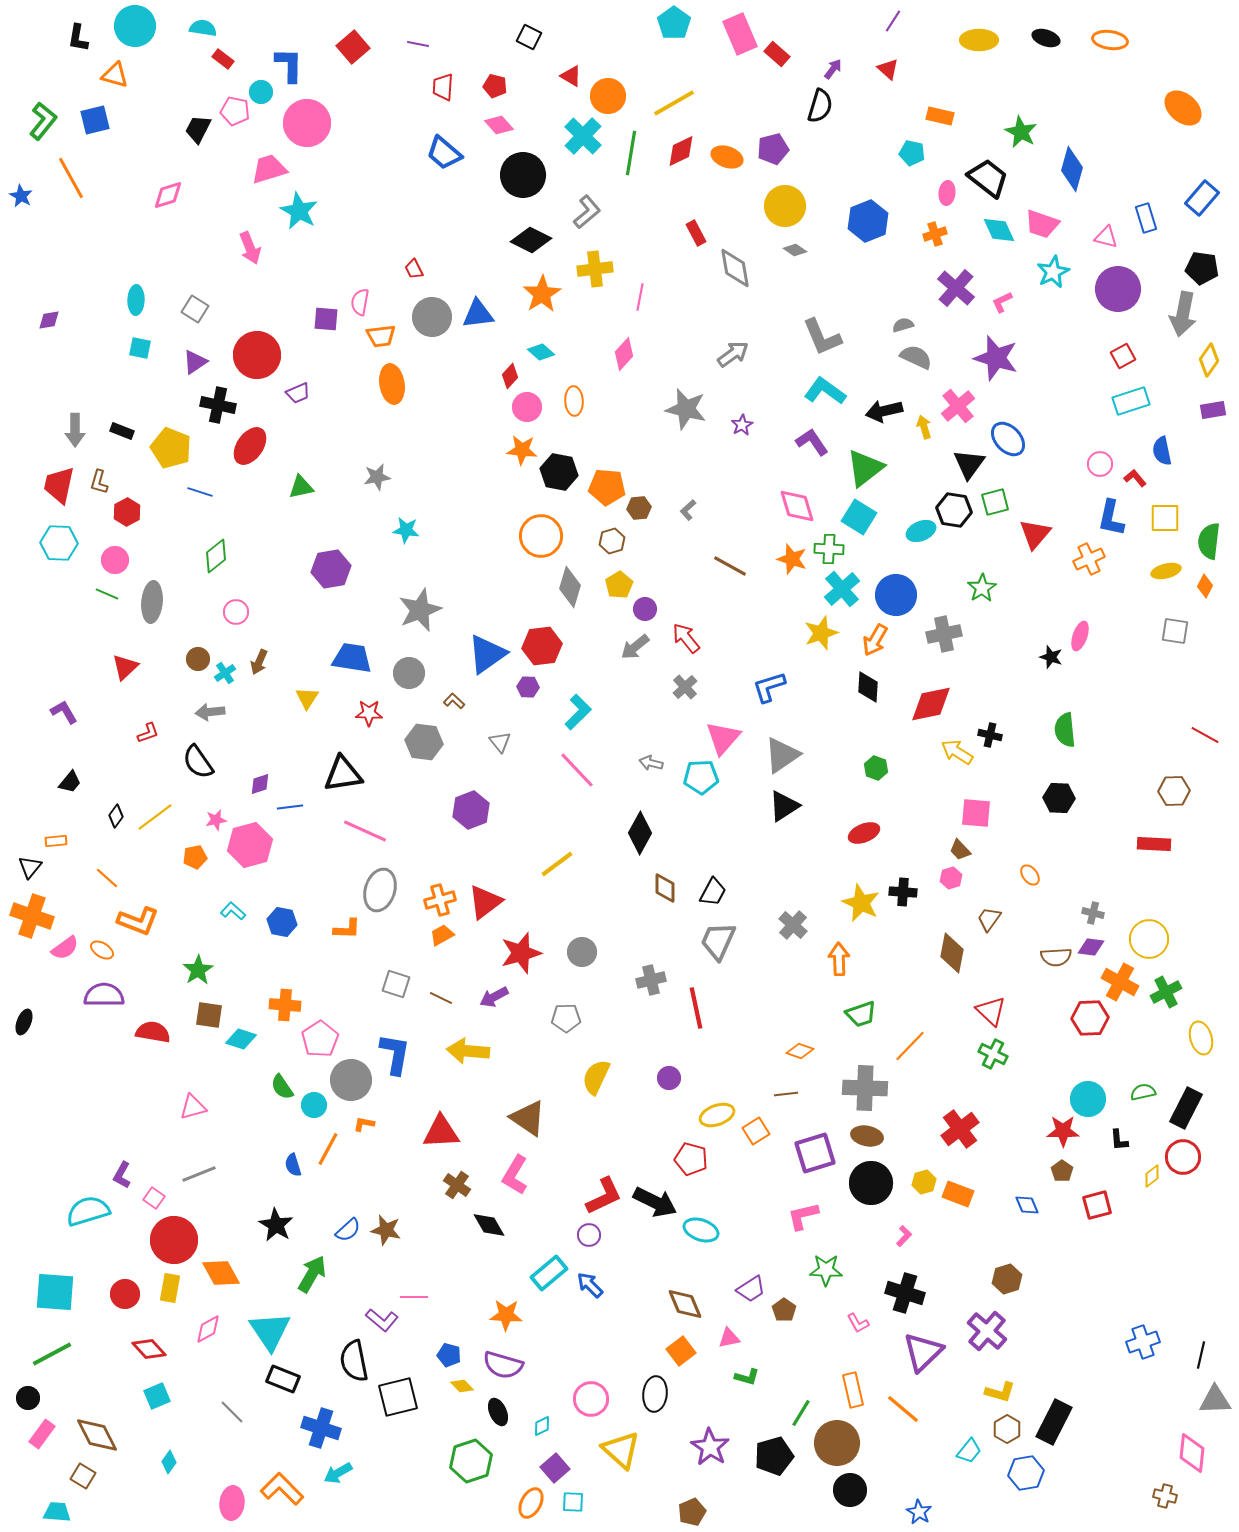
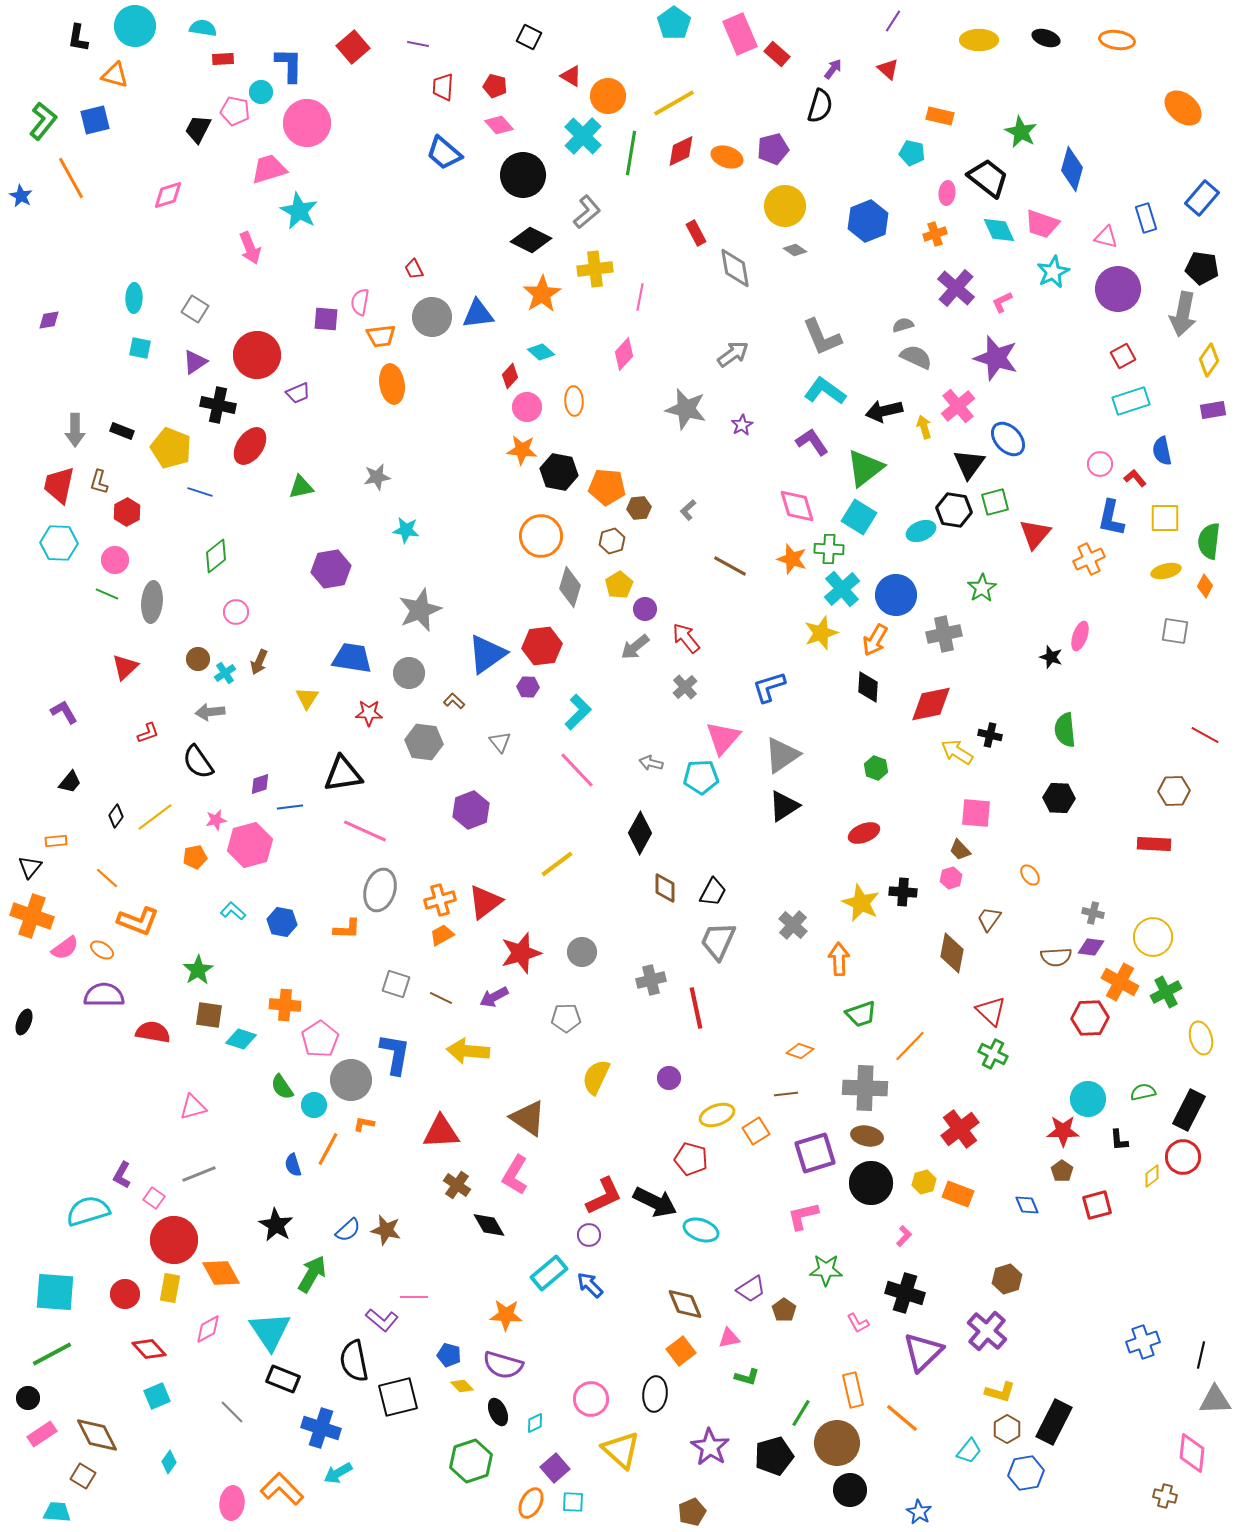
orange ellipse at (1110, 40): moved 7 px right
red rectangle at (223, 59): rotated 40 degrees counterclockwise
cyan ellipse at (136, 300): moved 2 px left, 2 px up
yellow circle at (1149, 939): moved 4 px right, 2 px up
black rectangle at (1186, 1108): moved 3 px right, 2 px down
orange line at (903, 1409): moved 1 px left, 9 px down
cyan diamond at (542, 1426): moved 7 px left, 3 px up
pink rectangle at (42, 1434): rotated 20 degrees clockwise
